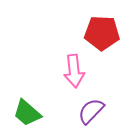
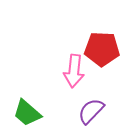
red pentagon: moved 16 px down
pink arrow: rotated 12 degrees clockwise
